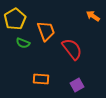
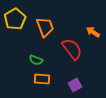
orange arrow: moved 16 px down
orange trapezoid: moved 1 px left, 4 px up
green semicircle: moved 13 px right, 17 px down
orange rectangle: moved 1 px right
purple square: moved 2 px left
